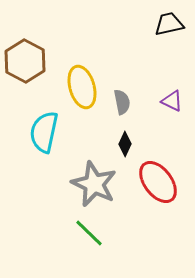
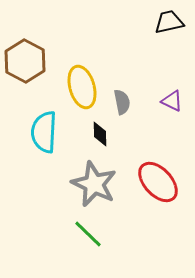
black trapezoid: moved 2 px up
cyan semicircle: rotated 9 degrees counterclockwise
black diamond: moved 25 px left, 10 px up; rotated 25 degrees counterclockwise
red ellipse: rotated 6 degrees counterclockwise
green line: moved 1 px left, 1 px down
